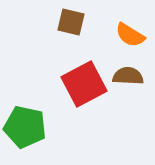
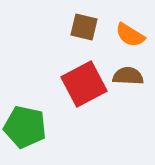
brown square: moved 13 px right, 5 px down
